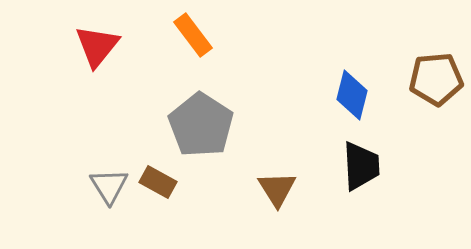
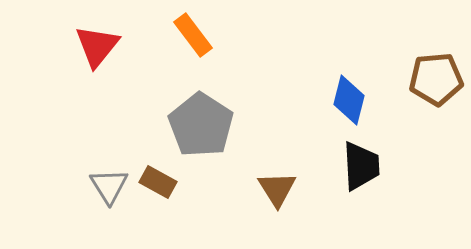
blue diamond: moved 3 px left, 5 px down
